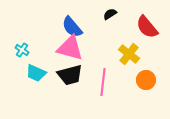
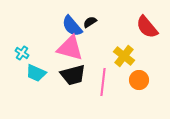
black semicircle: moved 20 px left, 8 px down
blue semicircle: moved 1 px up
cyan cross: moved 3 px down
yellow cross: moved 5 px left, 2 px down
black trapezoid: moved 3 px right
orange circle: moved 7 px left
